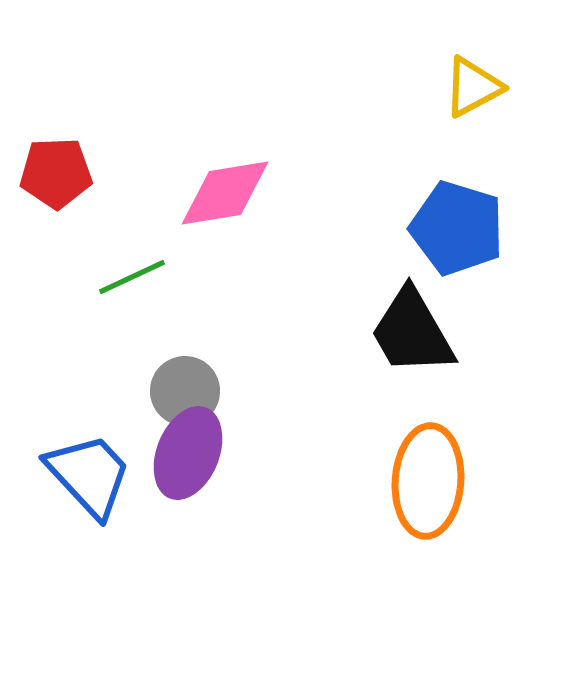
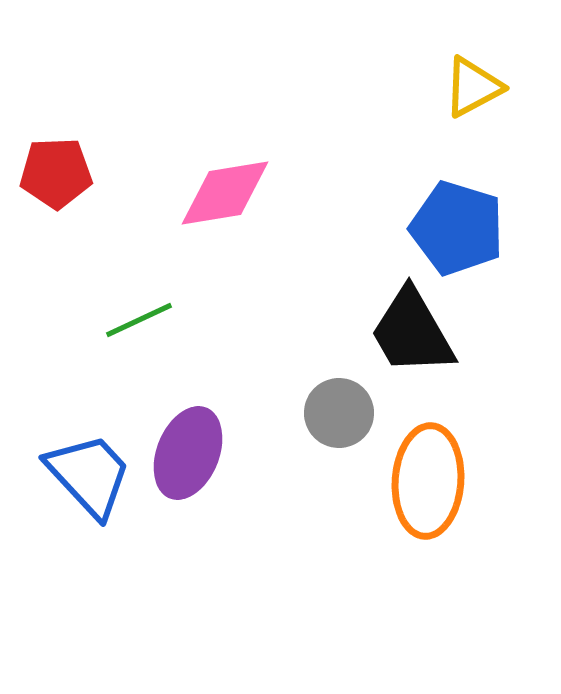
green line: moved 7 px right, 43 px down
gray circle: moved 154 px right, 22 px down
